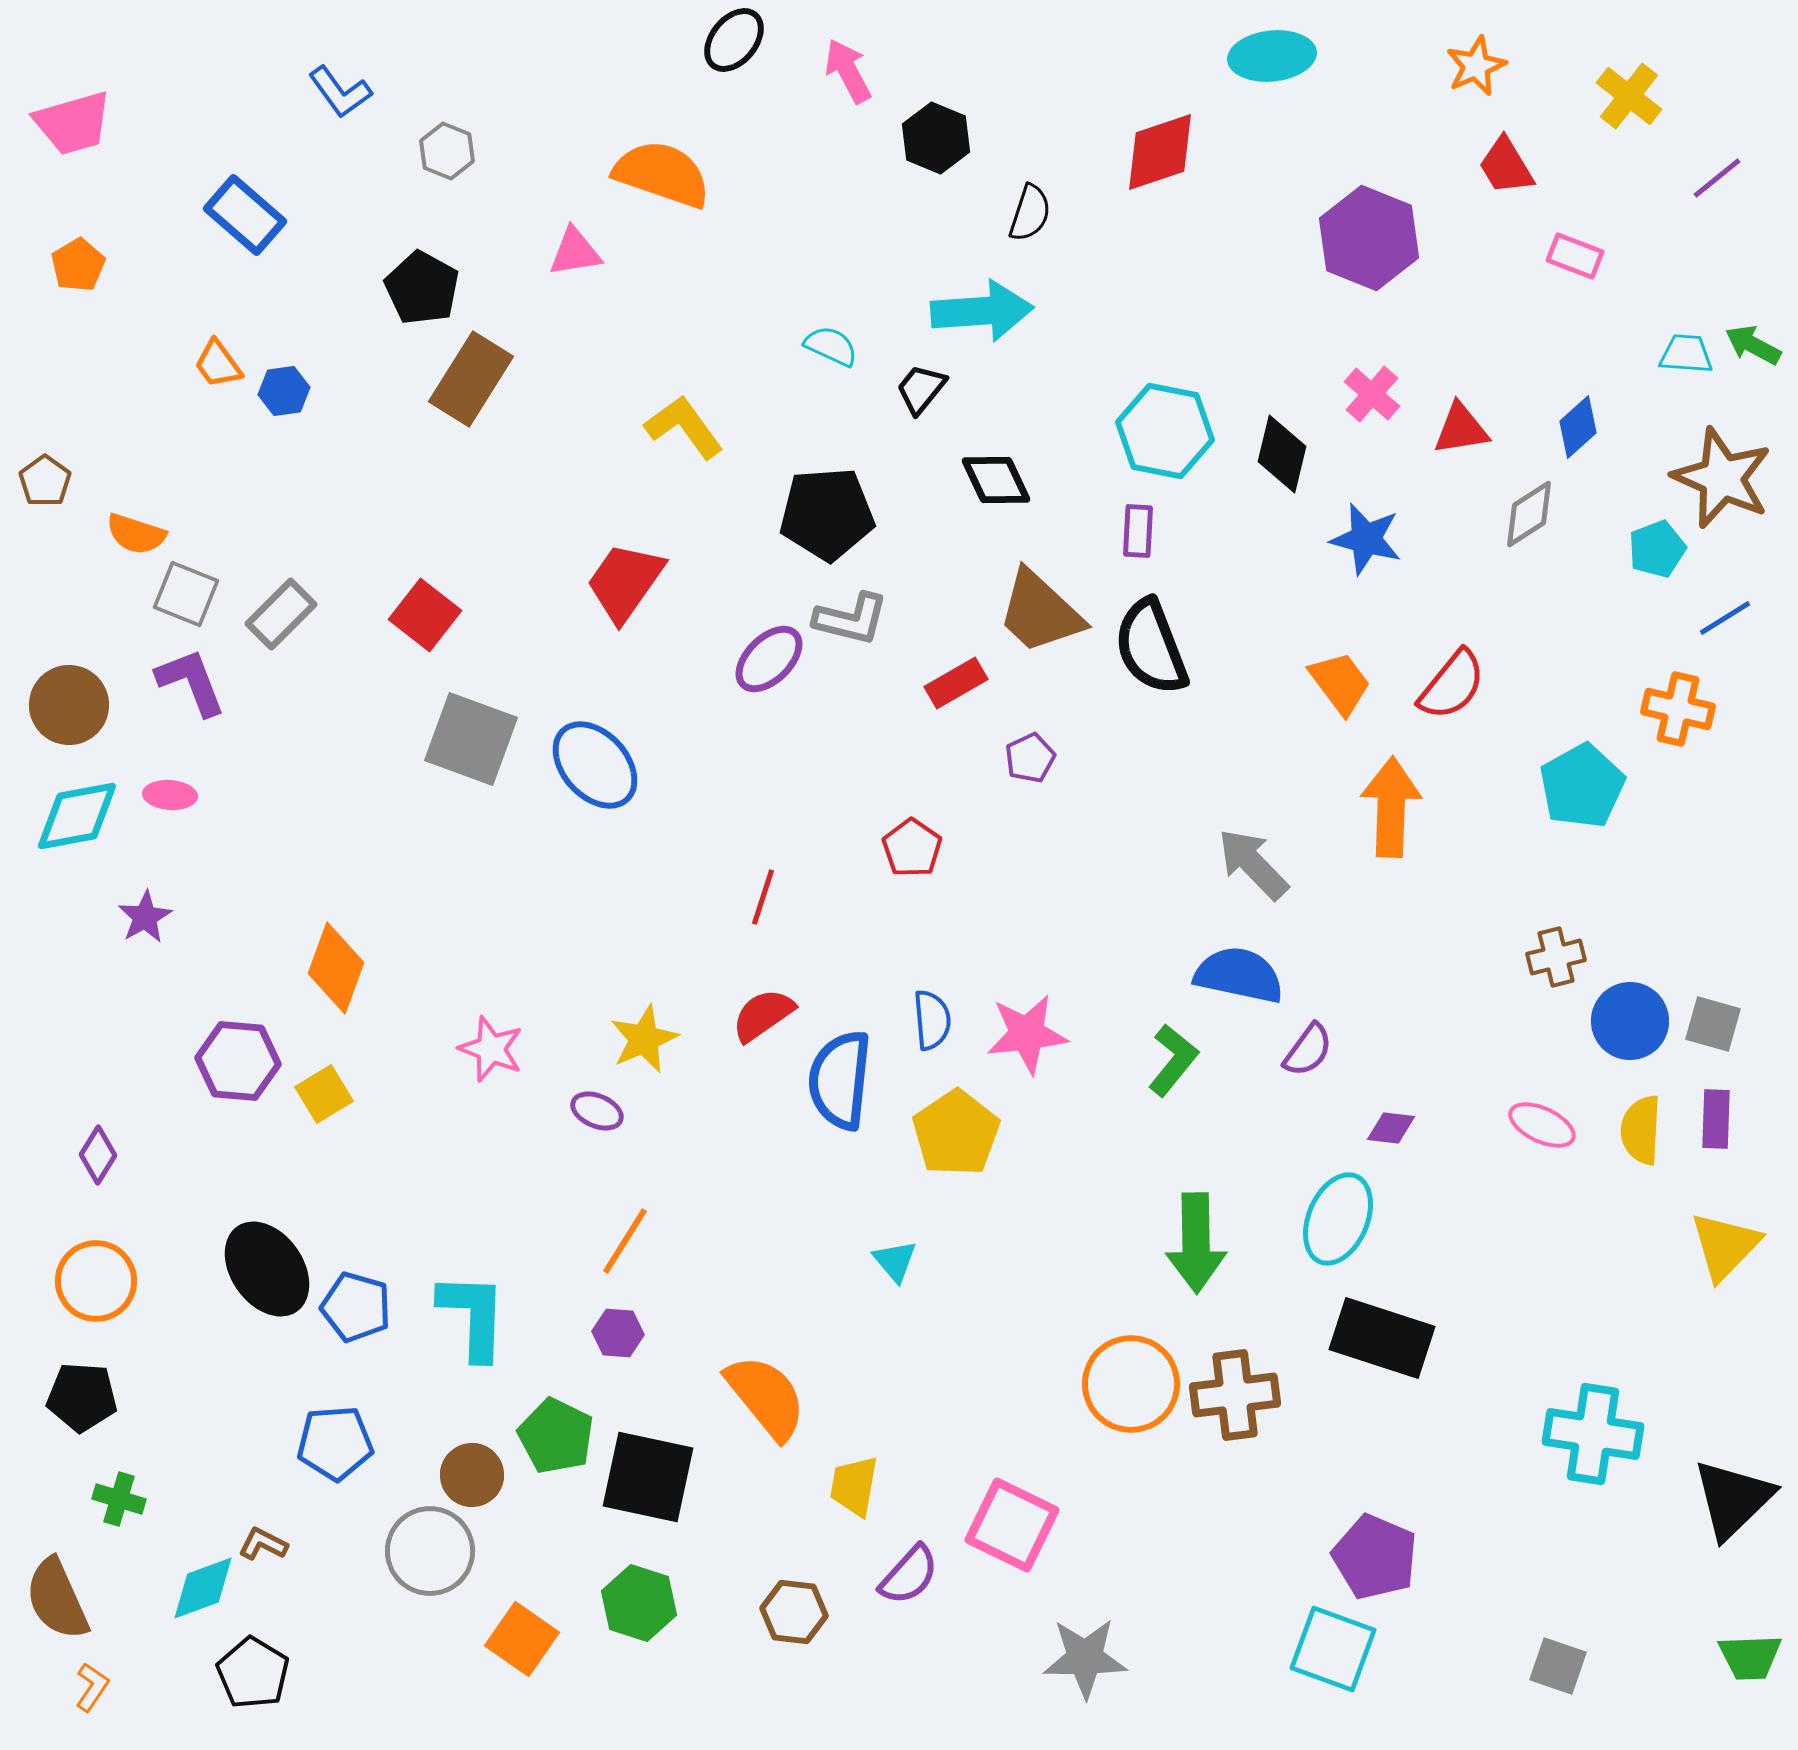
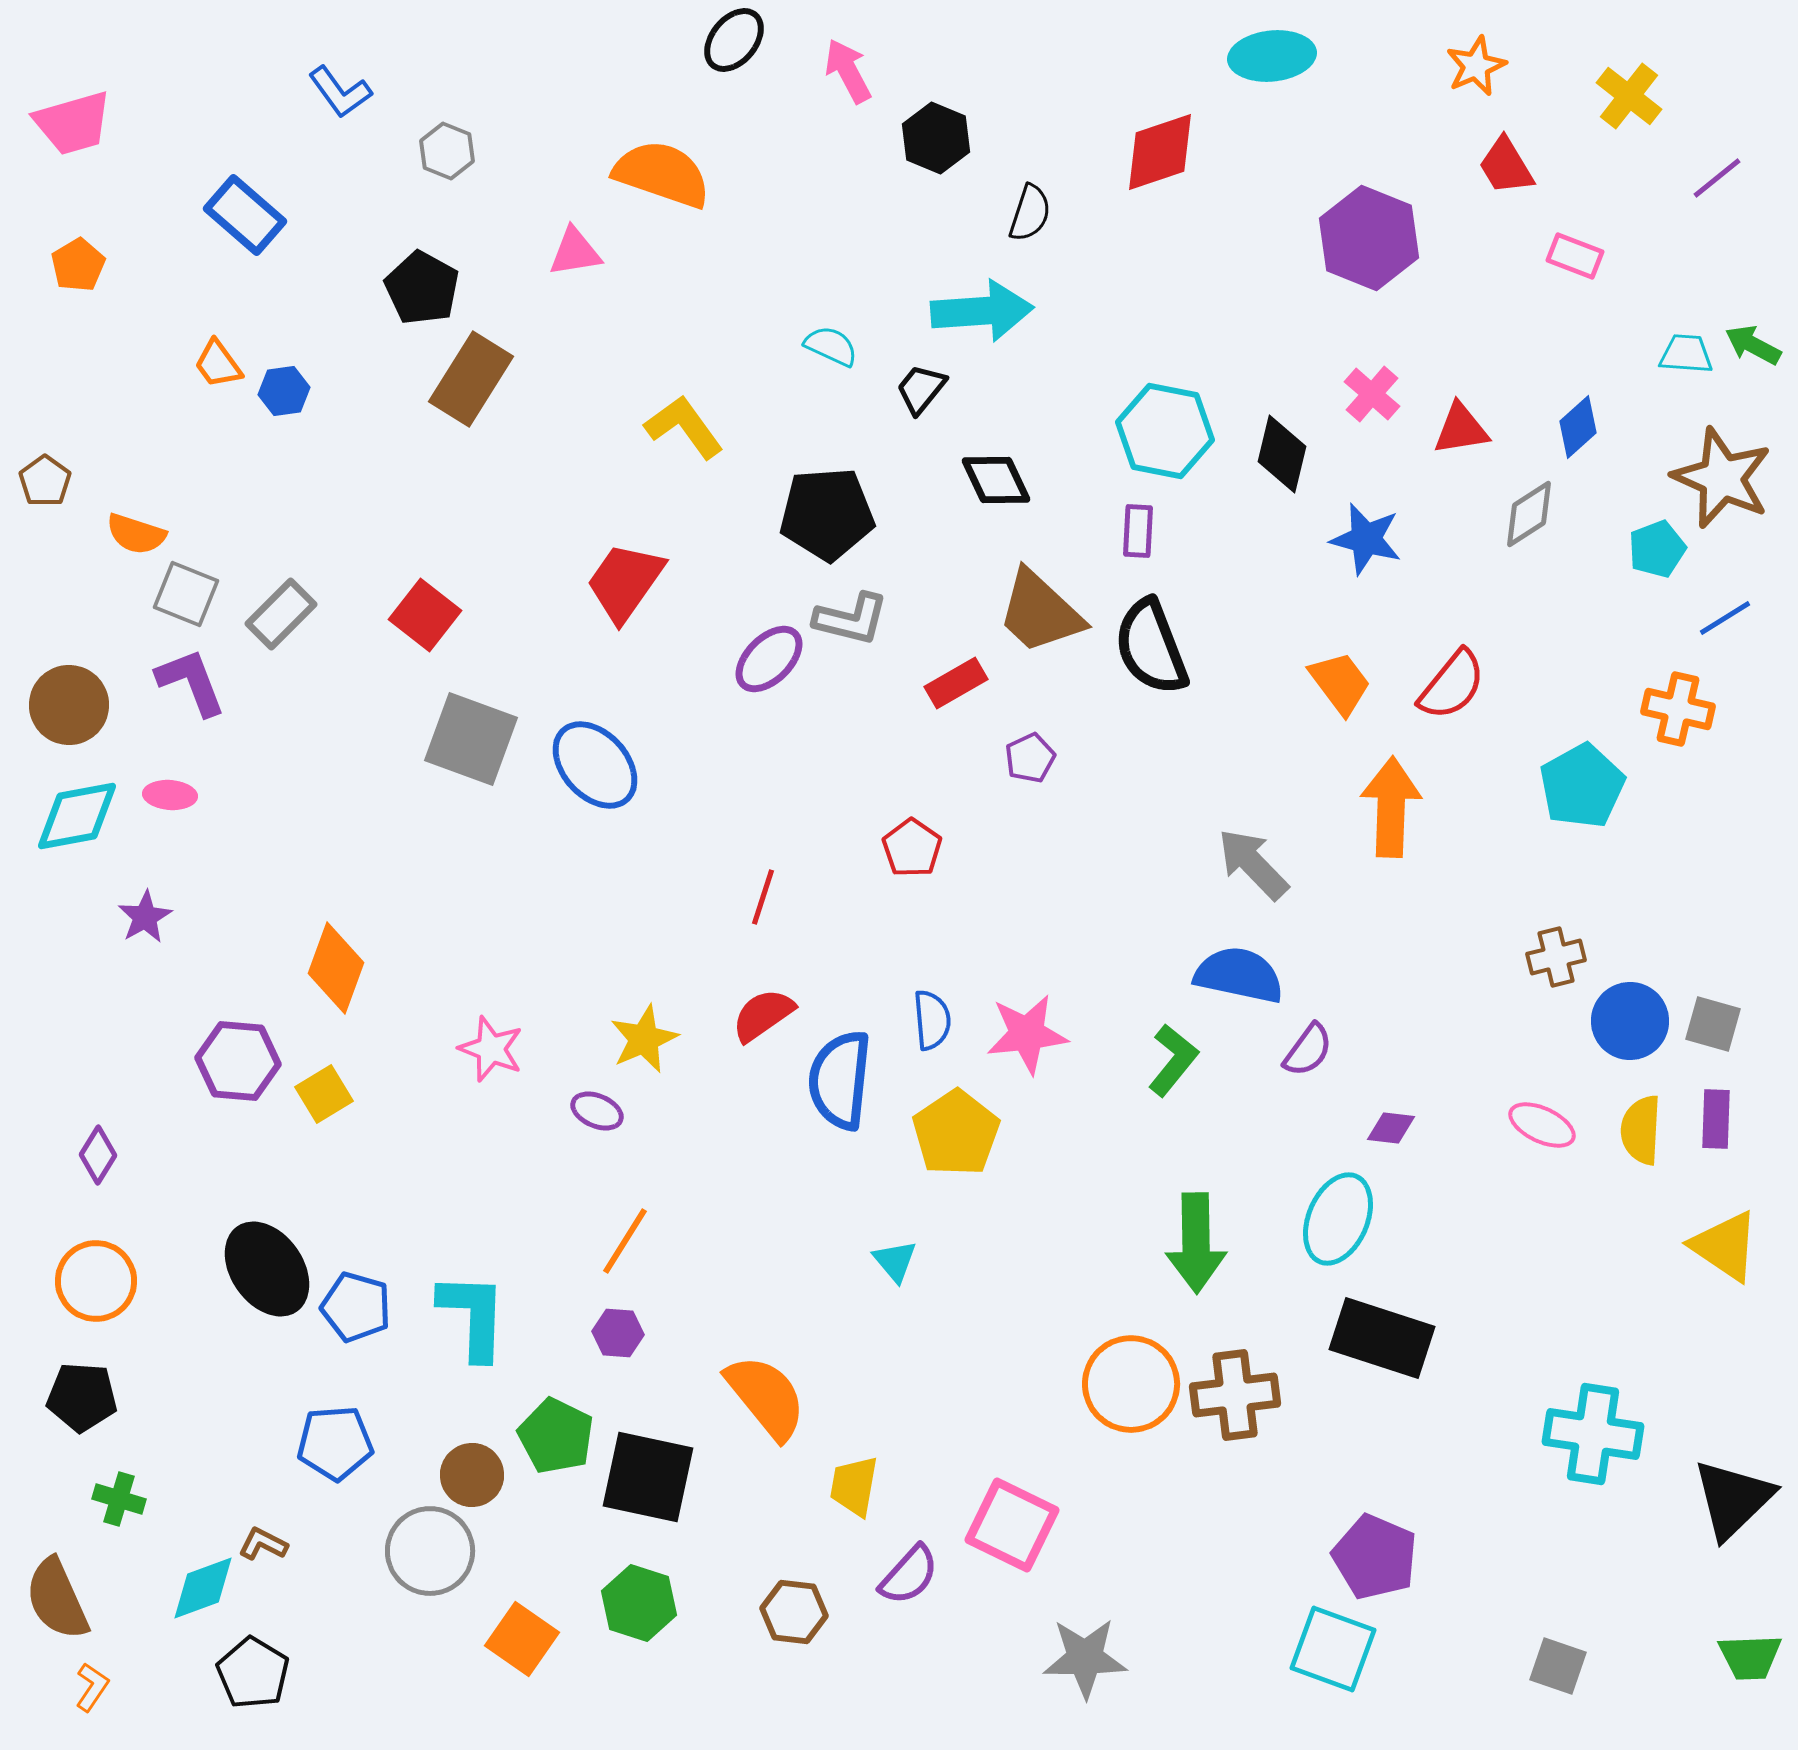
yellow triangle at (1725, 1246): rotated 40 degrees counterclockwise
